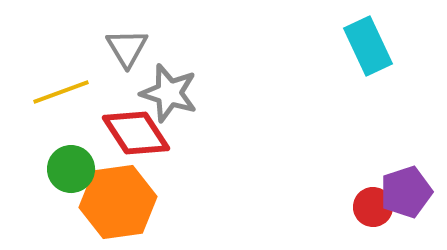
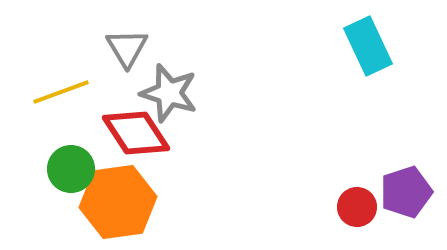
red circle: moved 16 px left
